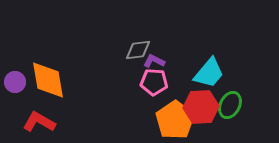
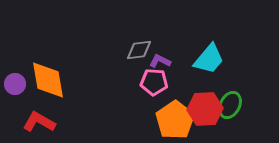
gray diamond: moved 1 px right
purple L-shape: moved 6 px right
cyan trapezoid: moved 14 px up
purple circle: moved 2 px down
red hexagon: moved 4 px right, 2 px down
